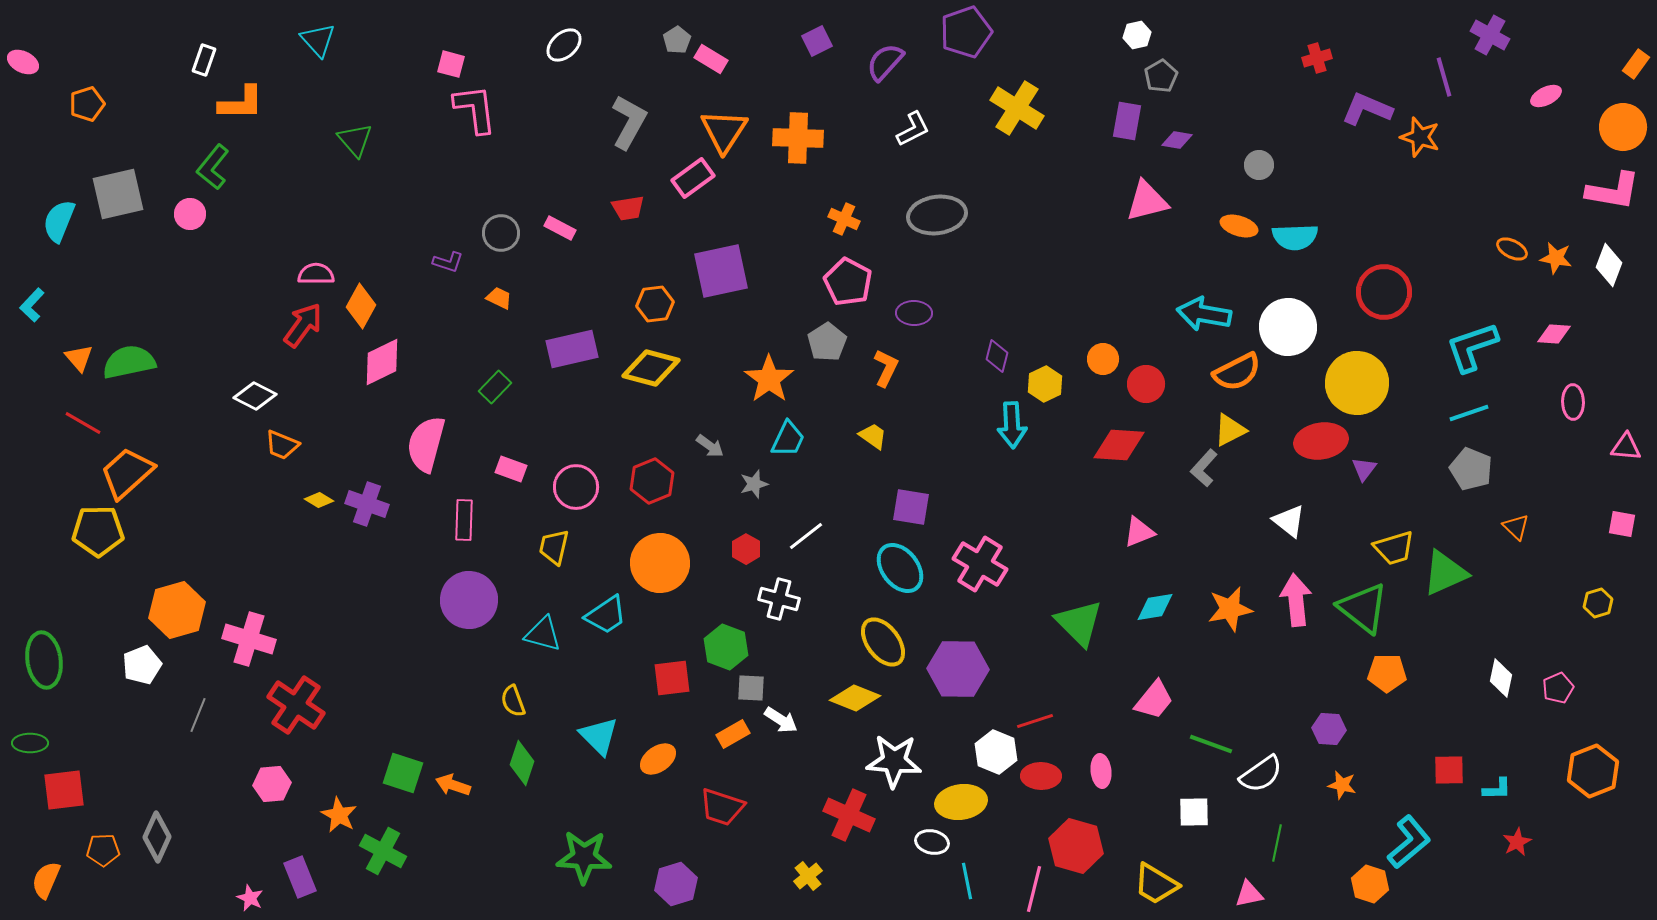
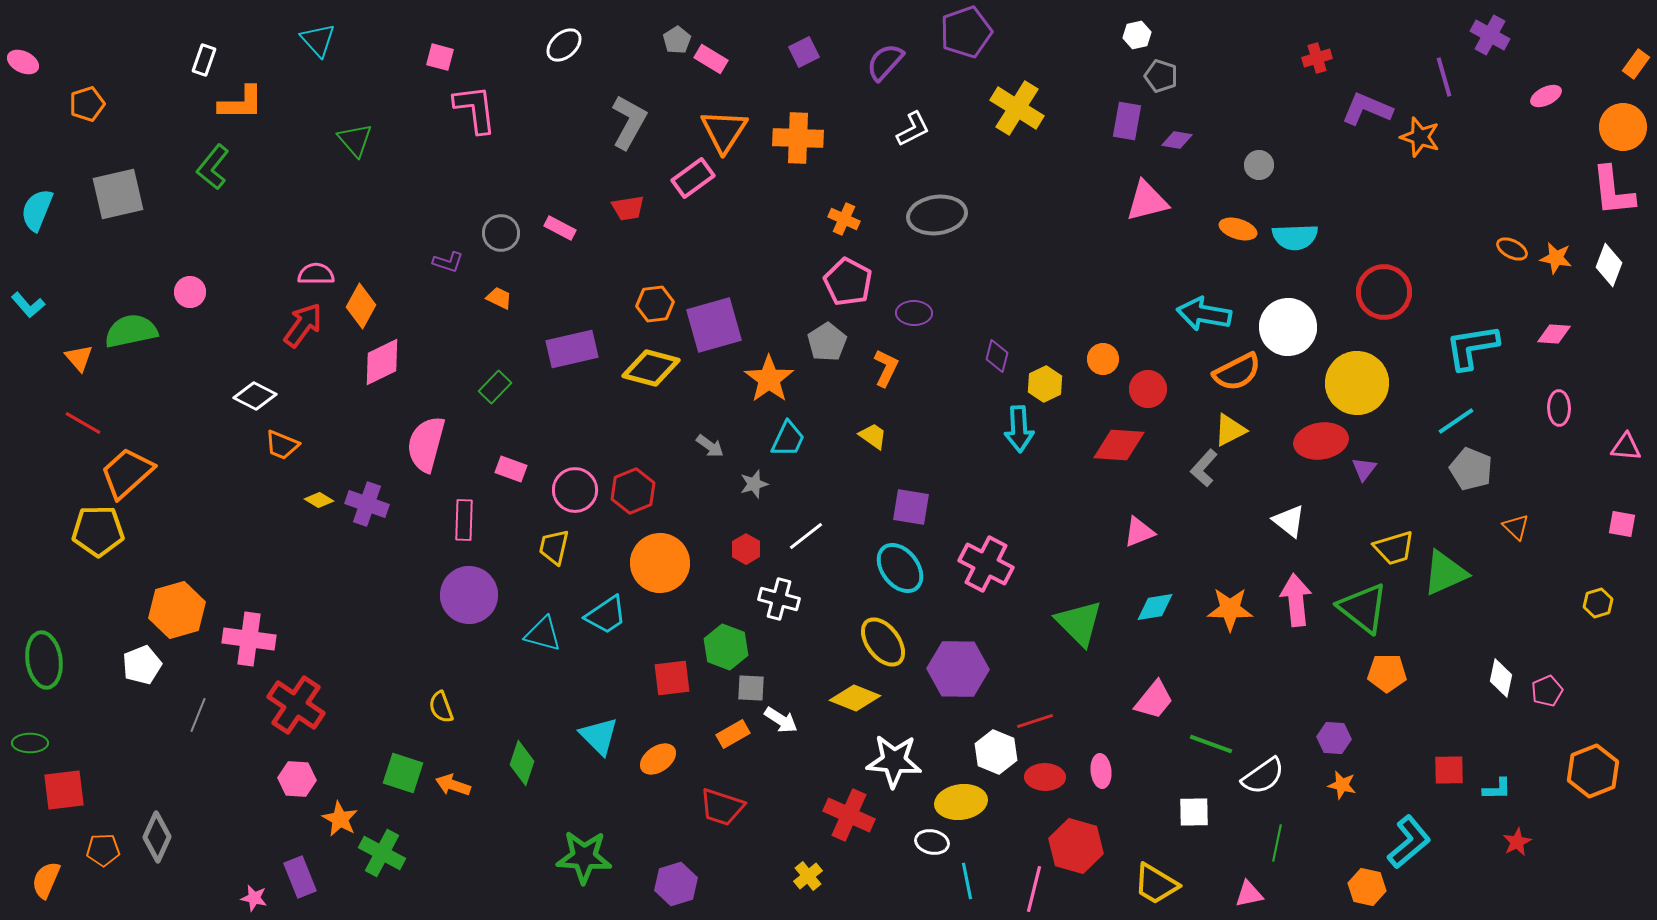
purple square at (817, 41): moved 13 px left, 11 px down
pink square at (451, 64): moved 11 px left, 7 px up
gray pentagon at (1161, 76): rotated 24 degrees counterclockwise
pink L-shape at (1613, 191): rotated 74 degrees clockwise
pink circle at (190, 214): moved 78 px down
cyan semicircle at (59, 221): moved 22 px left, 11 px up
orange ellipse at (1239, 226): moved 1 px left, 3 px down
purple square at (721, 271): moved 7 px left, 54 px down; rotated 4 degrees counterclockwise
cyan L-shape at (32, 305): moved 4 px left; rotated 84 degrees counterclockwise
cyan L-shape at (1472, 347): rotated 10 degrees clockwise
green semicircle at (129, 362): moved 2 px right, 31 px up
red circle at (1146, 384): moved 2 px right, 5 px down
pink ellipse at (1573, 402): moved 14 px left, 6 px down
cyan line at (1469, 413): moved 13 px left, 8 px down; rotated 15 degrees counterclockwise
cyan arrow at (1012, 425): moved 7 px right, 4 px down
red hexagon at (652, 481): moved 19 px left, 10 px down
pink circle at (576, 487): moved 1 px left, 3 px down
pink cross at (980, 564): moved 6 px right; rotated 4 degrees counterclockwise
purple circle at (469, 600): moved 5 px up
orange star at (1230, 609): rotated 12 degrees clockwise
pink cross at (249, 639): rotated 9 degrees counterclockwise
pink pentagon at (1558, 688): moved 11 px left, 3 px down
yellow semicircle at (513, 701): moved 72 px left, 6 px down
purple hexagon at (1329, 729): moved 5 px right, 9 px down
white semicircle at (1261, 774): moved 2 px right, 2 px down
red ellipse at (1041, 776): moved 4 px right, 1 px down
pink hexagon at (272, 784): moved 25 px right, 5 px up; rotated 9 degrees clockwise
orange star at (339, 815): moved 1 px right, 4 px down
green cross at (383, 851): moved 1 px left, 2 px down
orange hexagon at (1370, 884): moved 3 px left, 3 px down; rotated 6 degrees counterclockwise
pink star at (250, 898): moved 4 px right; rotated 12 degrees counterclockwise
